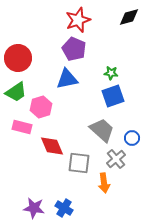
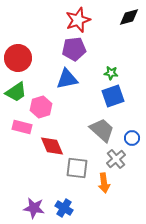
purple pentagon: rotated 30 degrees counterclockwise
gray square: moved 2 px left, 5 px down
